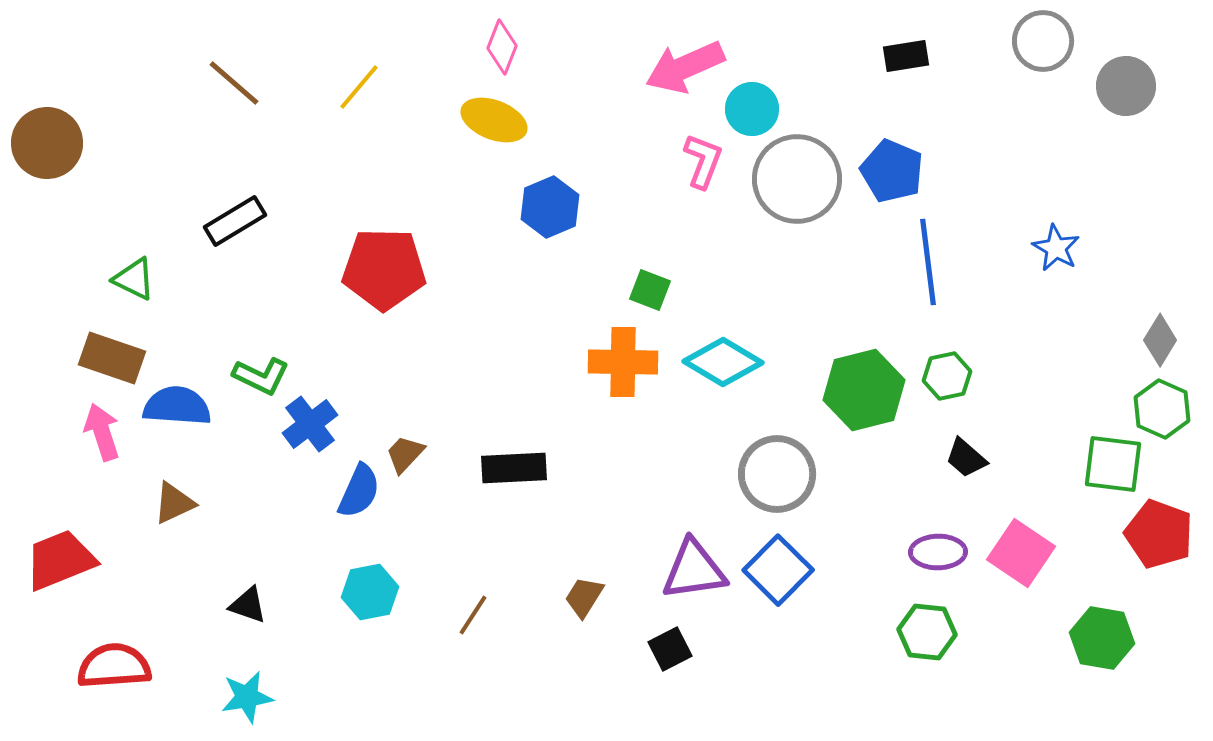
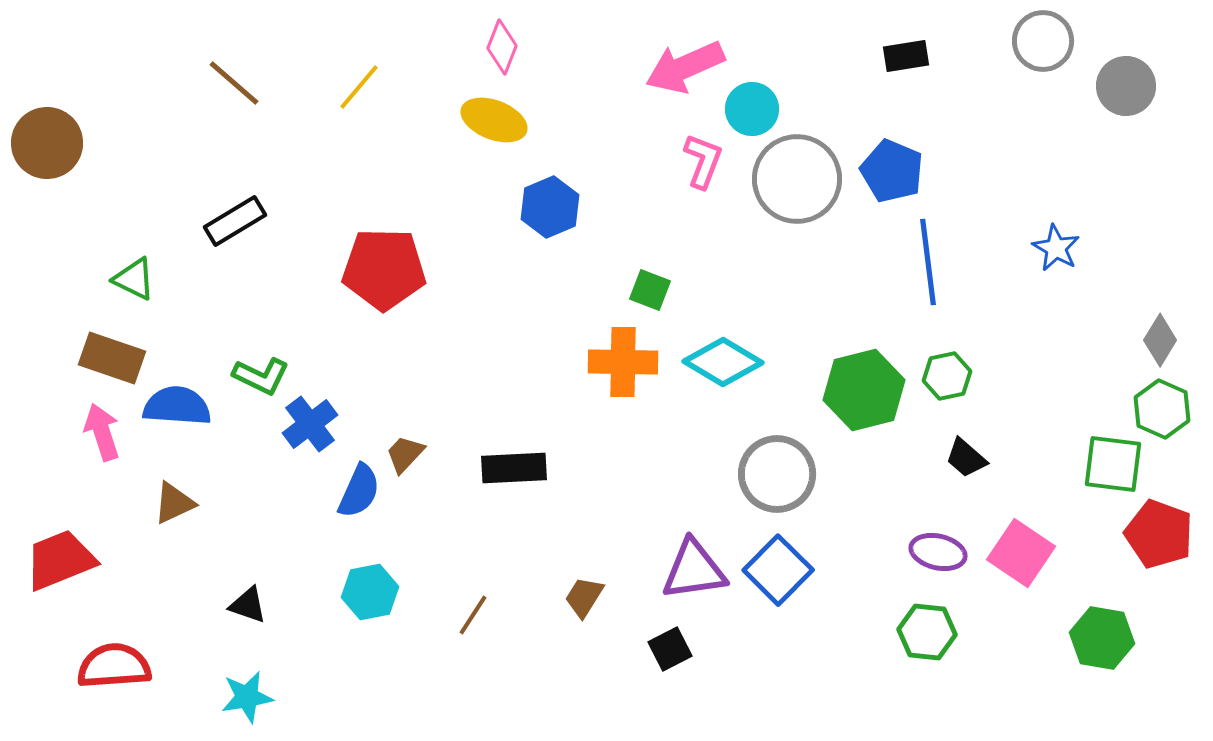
purple ellipse at (938, 552): rotated 14 degrees clockwise
